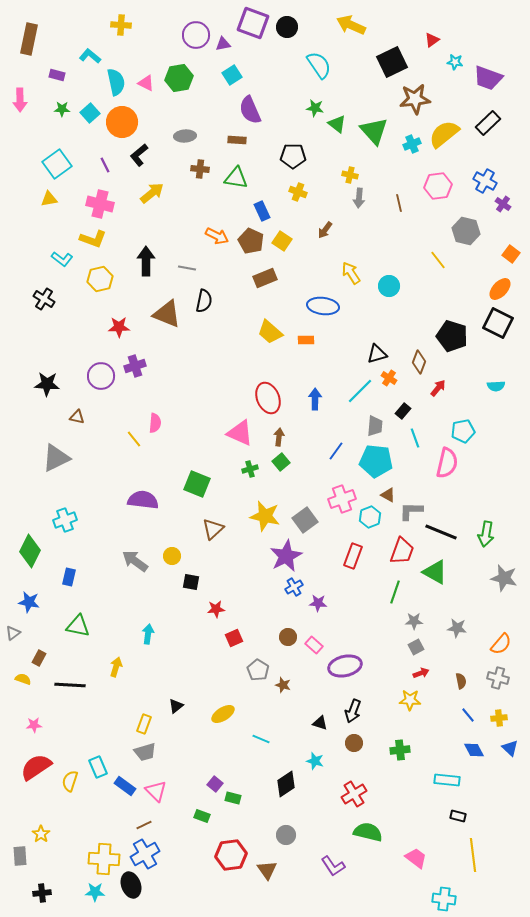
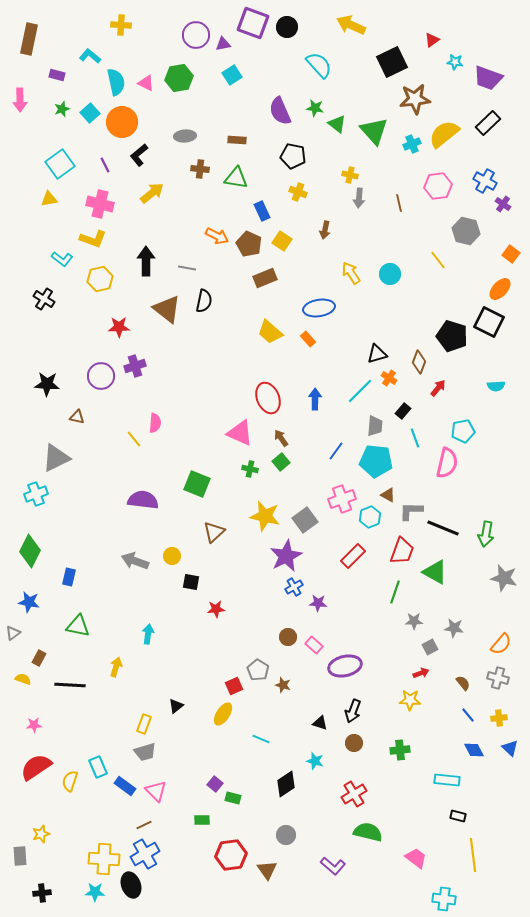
cyan semicircle at (319, 65): rotated 8 degrees counterclockwise
green star at (62, 109): rotated 21 degrees counterclockwise
purple semicircle at (250, 110): moved 30 px right, 1 px down
black pentagon at (293, 156): rotated 10 degrees clockwise
cyan square at (57, 164): moved 3 px right
brown arrow at (325, 230): rotated 24 degrees counterclockwise
brown pentagon at (251, 241): moved 2 px left, 3 px down
cyan circle at (389, 286): moved 1 px right, 12 px up
blue ellipse at (323, 306): moved 4 px left, 2 px down; rotated 16 degrees counterclockwise
brown triangle at (167, 314): moved 5 px up; rotated 16 degrees clockwise
black square at (498, 323): moved 9 px left, 1 px up
orange rectangle at (306, 340): moved 2 px right, 1 px up; rotated 49 degrees clockwise
brown arrow at (279, 437): moved 2 px right, 1 px down; rotated 42 degrees counterclockwise
green cross at (250, 469): rotated 28 degrees clockwise
cyan cross at (65, 520): moved 29 px left, 26 px up
brown triangle at (213, 529): moved 1 px right, 3 px down
black line at (441, 532): moved 2 px right, 4 px up
red rectangle at (353, 556): rotated 25 degrees clockwise
gray arrow at (135, 561): rotated 16 degrees counterclockwise
gray star at (457, 628): moved 3 px left
red square at (234, 638): moved 48 px down
gray square at (416, 647): moved 14 px right
brown semicircle at (461, 681): moved 2 px right, 2 px down; rotated 28 degrees counterclockwise
yellow ellipse at (223, 714): rotated 25 degrees counterclockwise
green rectangle at (202, 816): moved 4 px down; rotated 21 degrees counterclockwise
yellow star at (41, 834): rotated 18 degrees clockwise
purple L-shape at (333, 866): rotated 15 degrees counterclockwise
